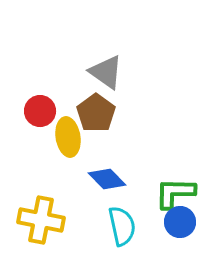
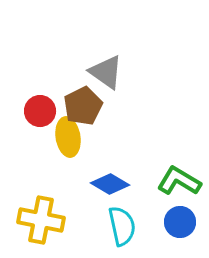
brown pentagon: moved 13 px left, 7 px up; rotated 9 degrees clockwise
blue diamond: moved 3 px right, 5 px down; rotated 15 degrees counterclockwise
green L-shape: moved 4 px right, 12 px up; rotated 30 degrees clockwise
